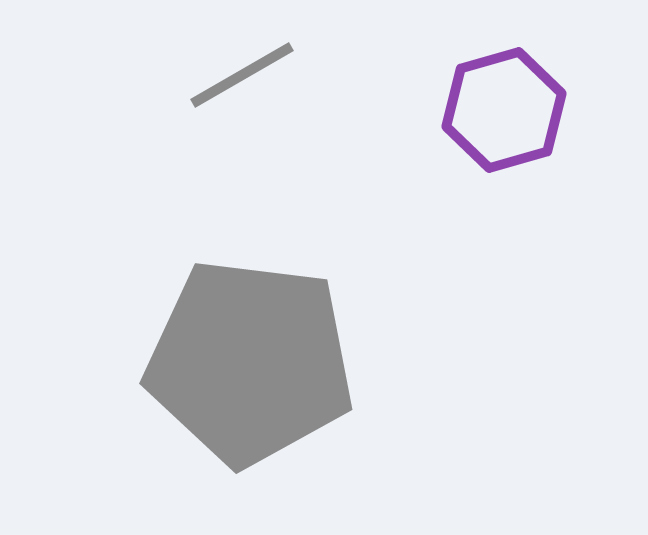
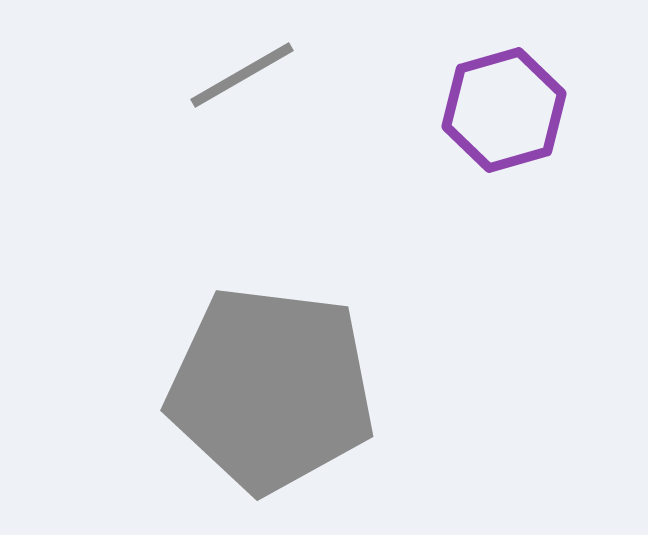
gray pentagon: moved 21 px right, 27 px down
